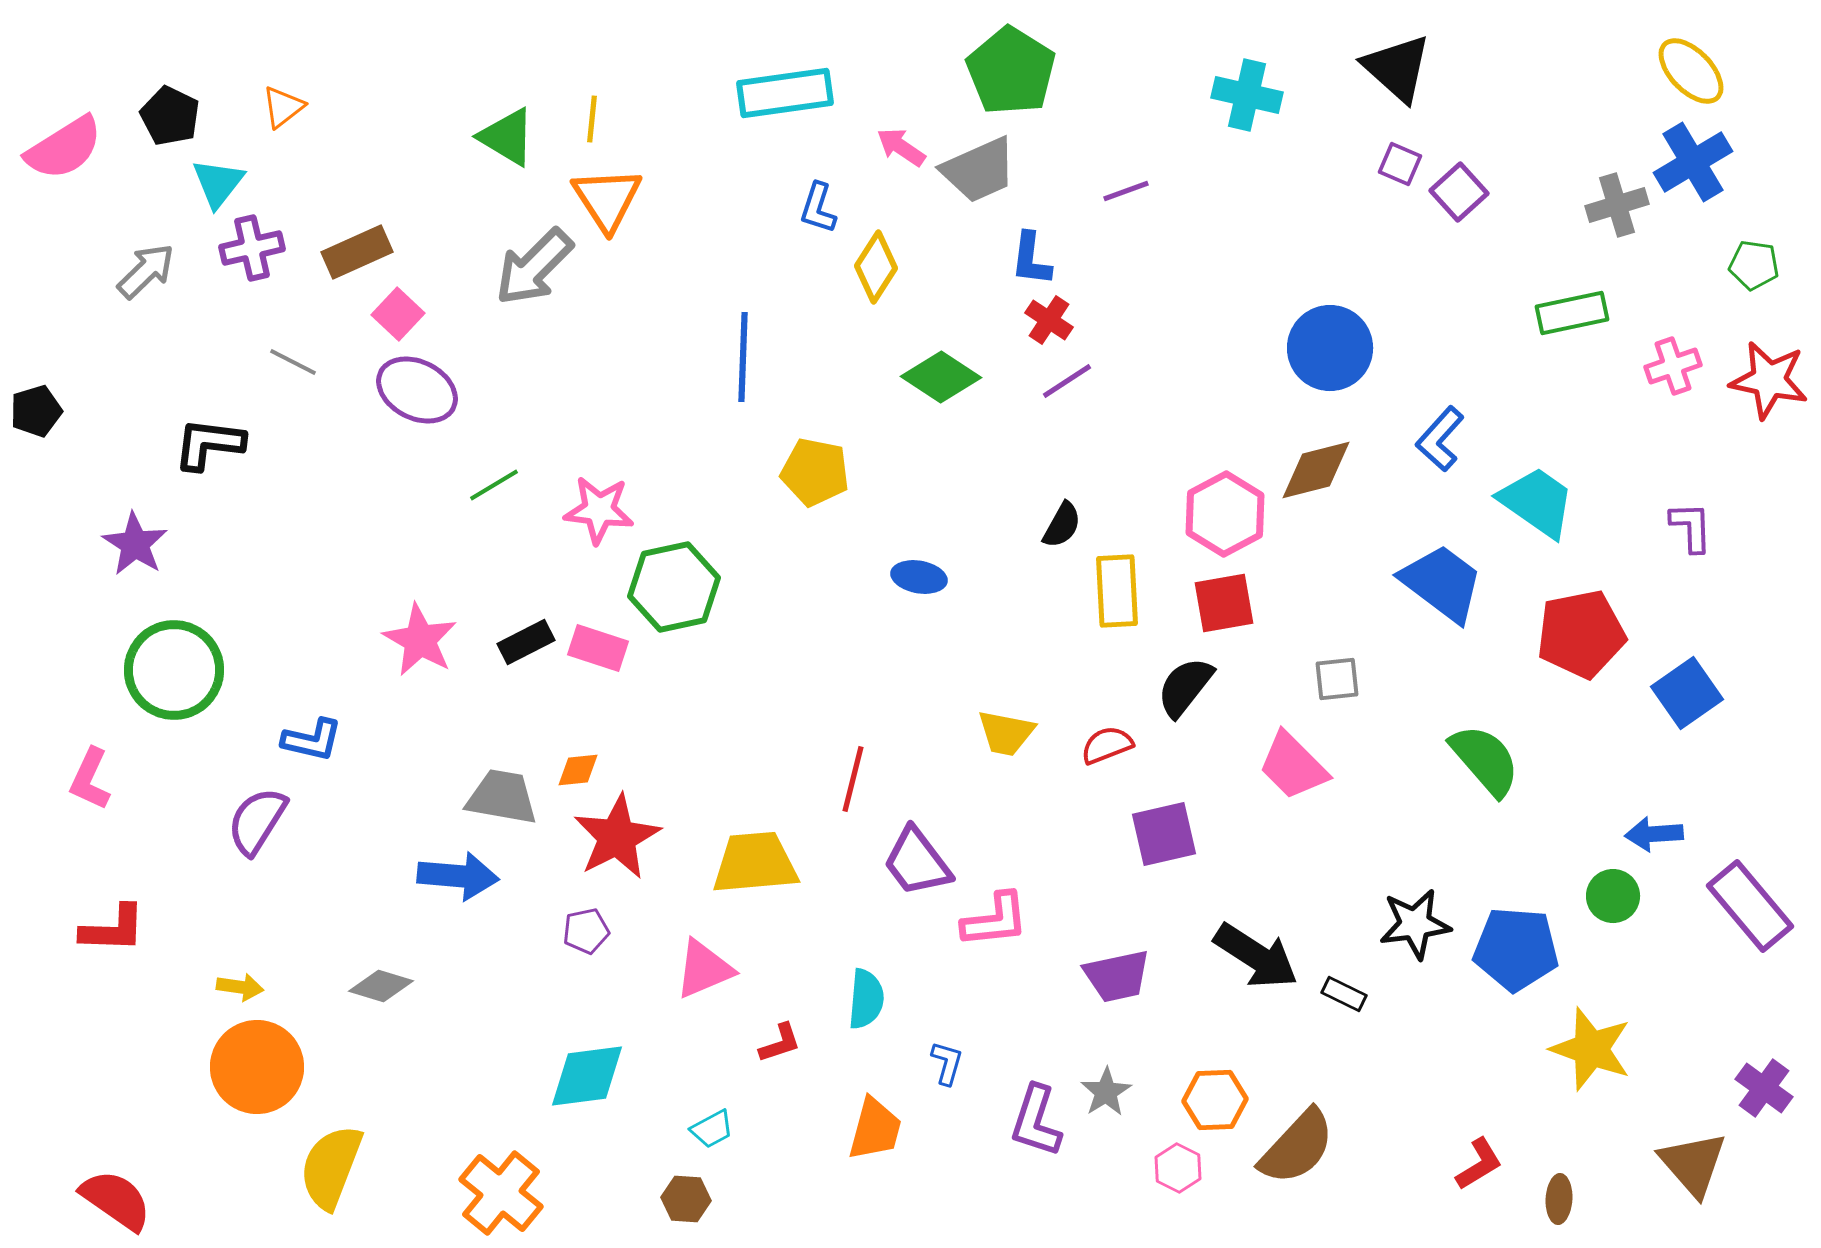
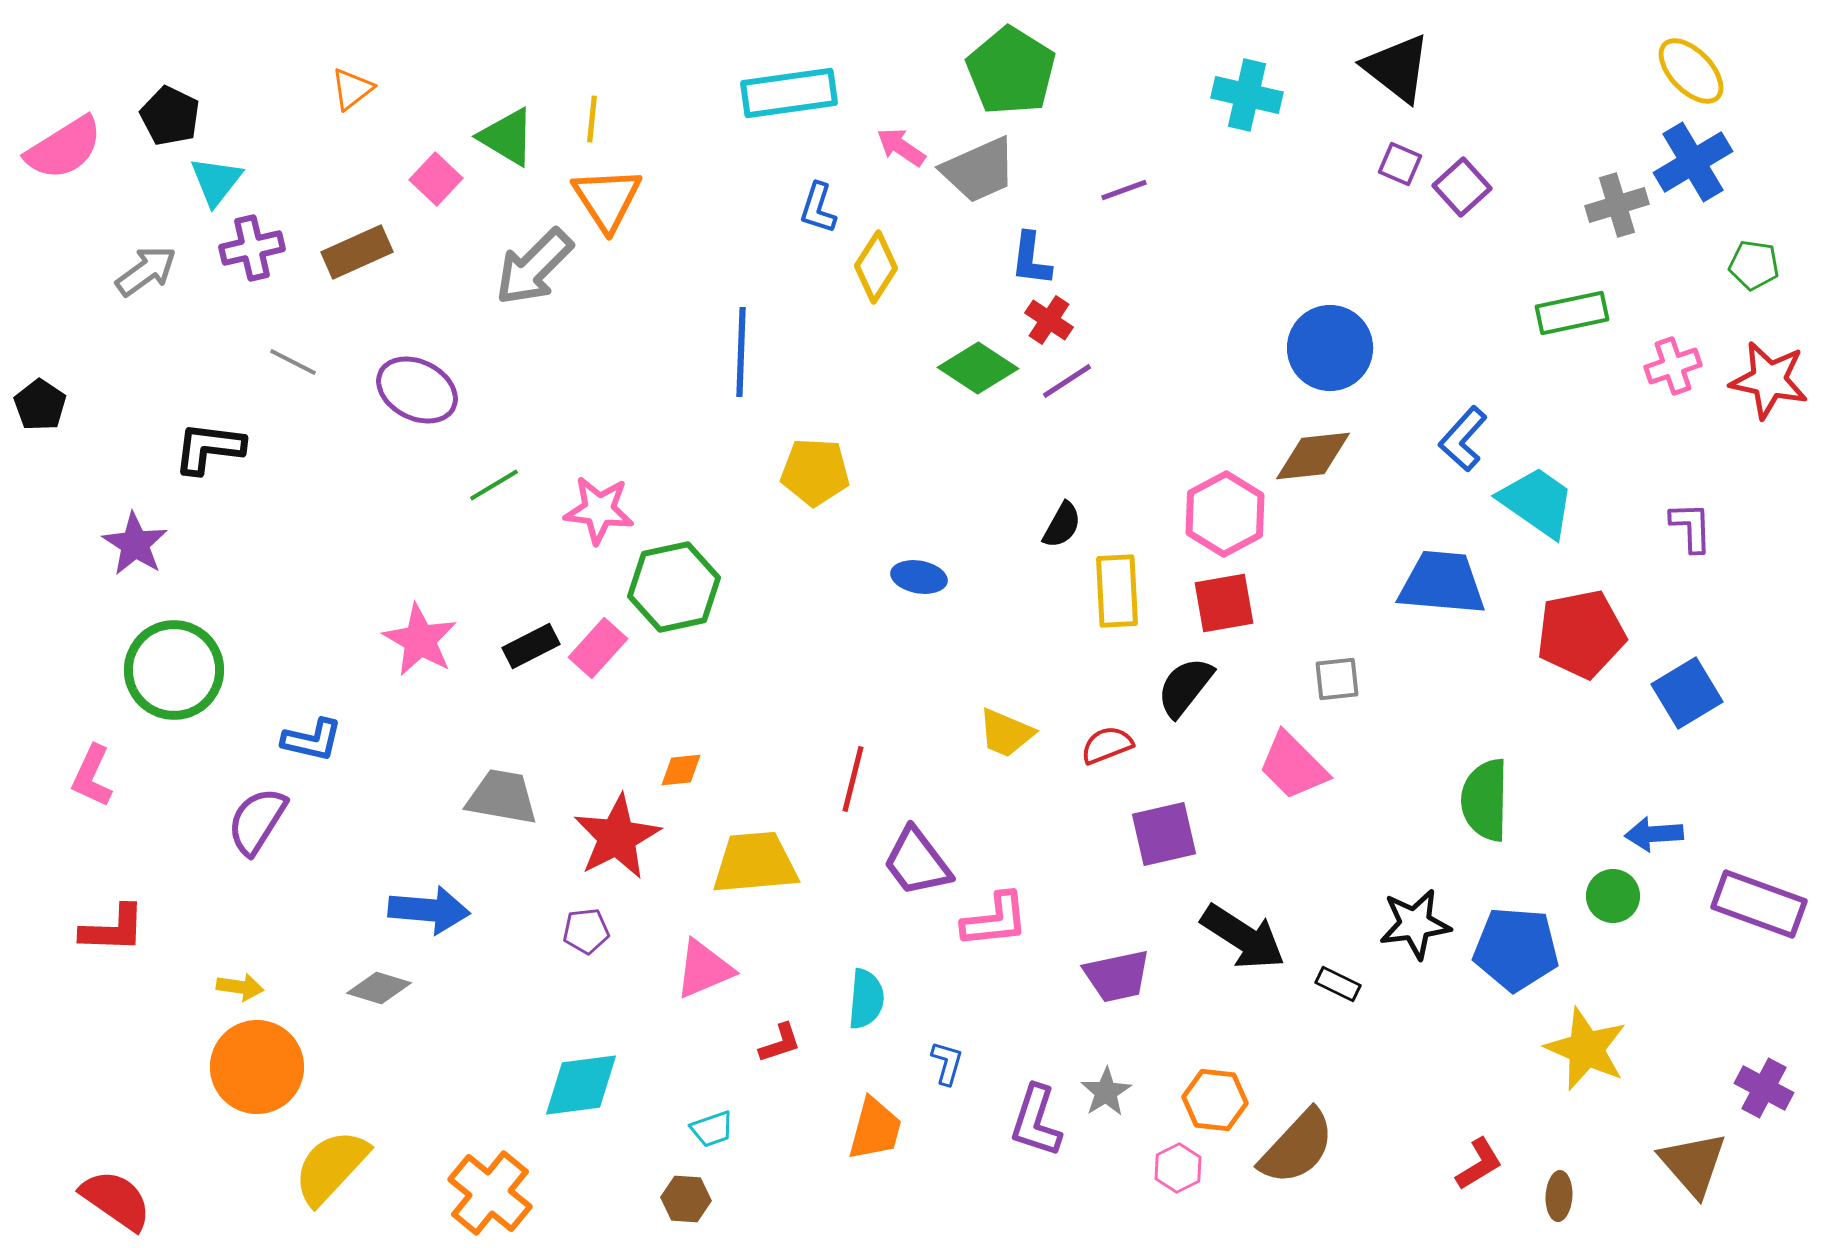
black triangle at (1397, 68): rotated 4 degrees counterclockwise
cyan rectangle at (785, 93): moved 4 px right
orange triangle at (283, 107): moved 69 px right, 18 px up
cyan triangle at (218, 183): moved 2 px left, 2 px up
purple line at (1126, 191): moved 2 px left, 1 px up
purple square at (1459, 192): moved 3 px right, 5 px up
gray arrow at (146, 271): rotated 8 degrees clockwise
pink square at (398, 314): moved 38 px right, 135 px up
blue line at (743, 357): moved 2 px left, 5 px up
green diamond at (941, 377): moved 37 px right, 9 px up
black pentagon at (36, 411): moved 4 px right, 6 px up; rotated 21 degrees counterclockwise
blue L-shape at (1440, 439): moved 23 px right
black L-shape at (209, 444): moved 4 px down
brown diamond at (1316, 470): moved 3 px left, 14 px up; rotated 8 degrees clockwise
yellow pentagon at (815, 472): rotated 8 degrees counterclockwise
blue trapezoid at (1442, 583): rotated 32 degrees counterclockwise
black rectangle at (526, 642): moved 5 px right, 4 px down
pink rectangle at (598, 648): rotated 66 degrees counterclockwise
blue square at (1687, 693): rotated 4 degrees clockwise
yellow trapezoid at (1006, 733): rotated 12 degrees clockwise
green semicircle at (1485, 760): moved 40 px down; rotated 138 degrees counterclockwise
orange diamond at (578, 770): moved 103 px right
pink L-shape at (90, 779): moved 2 px right, 3 px up
blue arrow at (458, 876): moved 29 px left, 34 px down
purple rectangle at (1750, 906): moved 9 px right, 2 px up; rotated 30 degrees counterclockwise
purple pentagon at (586, 931): rotated 6 degrees clockwise
black arrow at (1256, 956): moved 13 px left, 19 px up
gray diamond at (381, 986): moved 2 px left, 2 px down
black rectangle at (1344, 994): moved 6 px left, 10 px up
yellow star at (1591, 1049): moved 5 px left; rotated 4 degrees clockwise
cyan diamond at (587, 1076): moved 6 px left, 9 px down
purple cross at (1764, 1088): rotated 8 degrees counterclockwise
orange hexagon at (1215, 1100): rotated 8 degrees clockwise
cyan trapezoid at (712, 1129): rotated 9 degrees clockwise
yellow semicircle at (331, 1167): rotated 22 degrees clockwise
pink hexagon at (1178, 1168): rotated 6 degrees clockwise
orange cross at (501, 1193): moved 11 px left
brown ellipse at (1559, 1199): moved 3 px up
